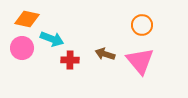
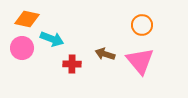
red cross: moved 2 px right, 4 px down
